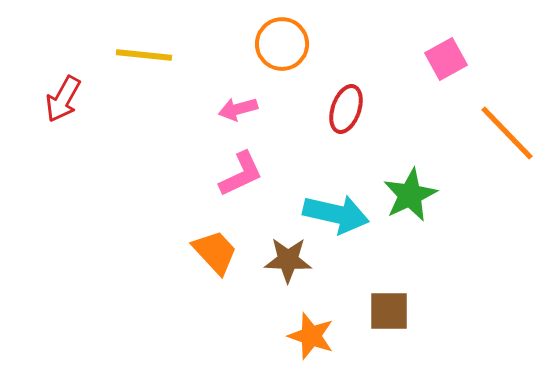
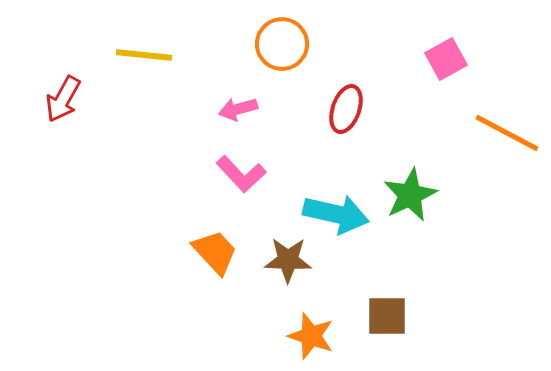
orange line: rotated 18 degrees counterclockwise
pink L-shape: rotated 72 degrees clockwise
brown square: moved 2 px left, 5 px down
